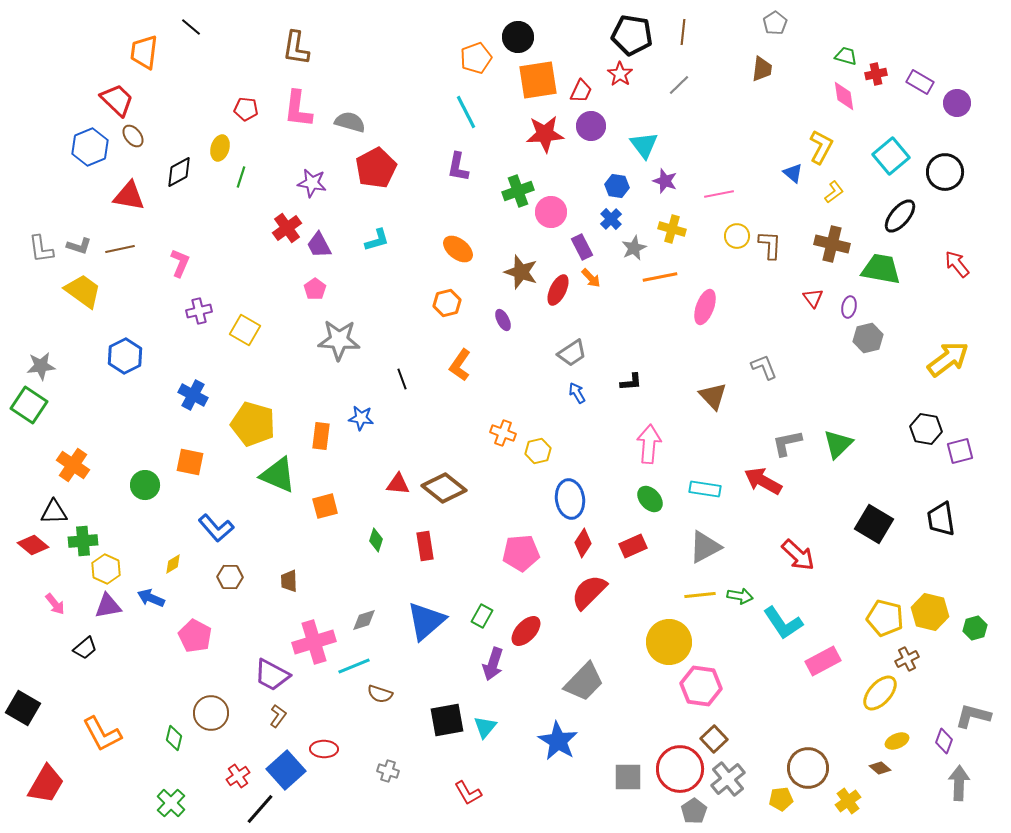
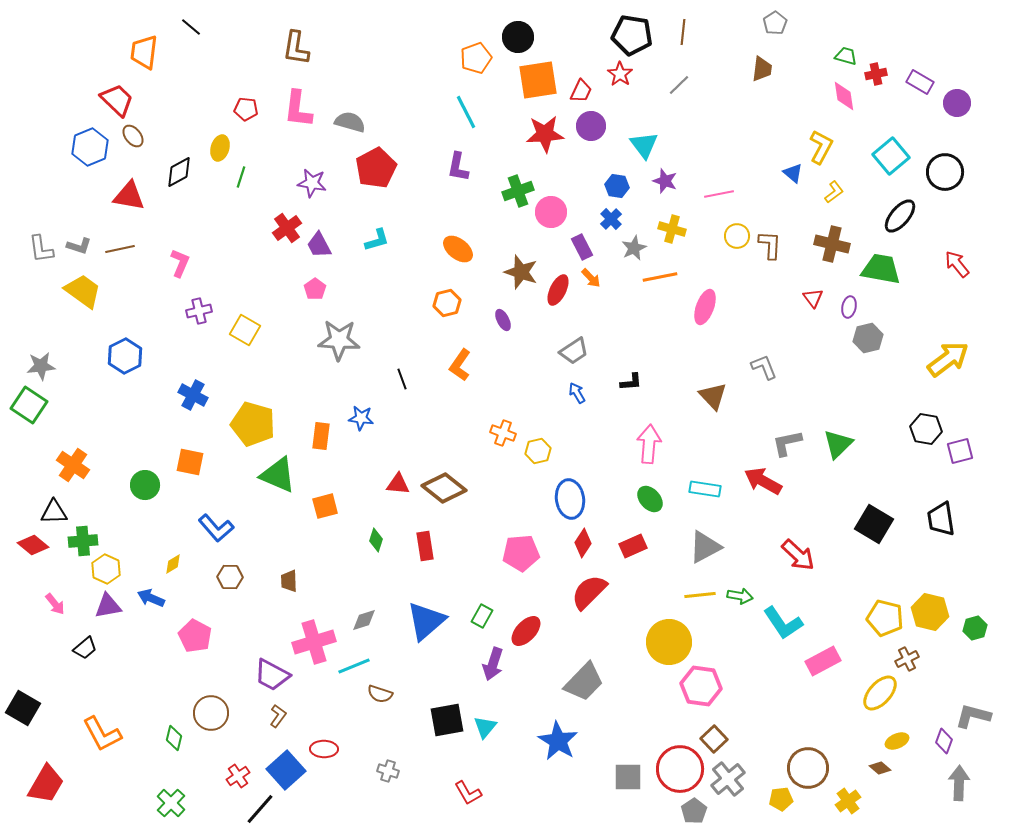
gray trapezoid at (572, 353): moved 2 px right, 2 px up
